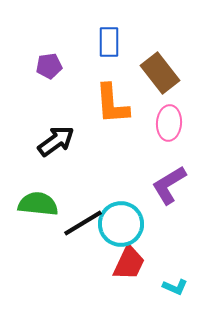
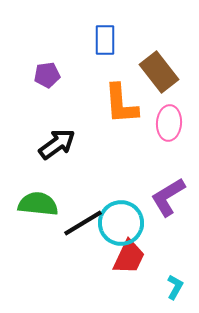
blue rectangle: moved 4 px left, 2 px up
purple pentagon: moved 2 px left, 9 px down
brown rectangle: moved 1 px left, 1 px up
orange L-shape: moved 9 px right
black arrow: moved 1 px right, 3 px down
purple L-shape: moved 1 px left, 12 px down
cyan circle: moved 1 px up
red trapezoid: moved 6 px up
cyan L-shape: rotated 85 degrees counterclockwise
